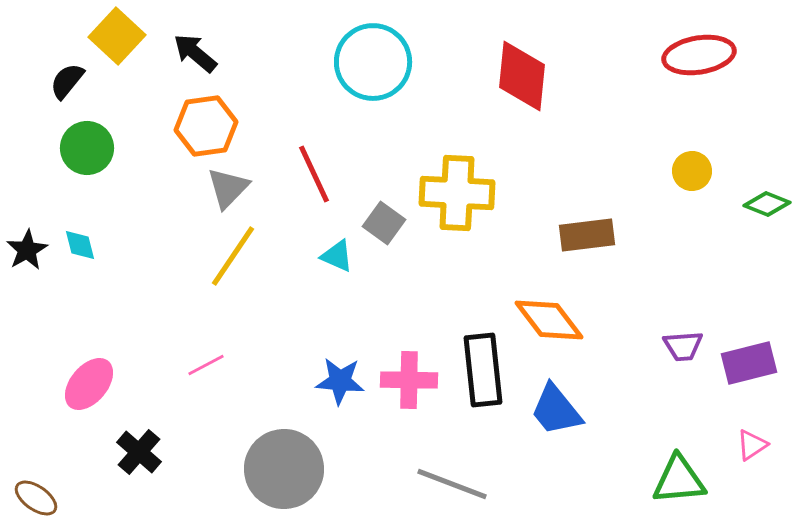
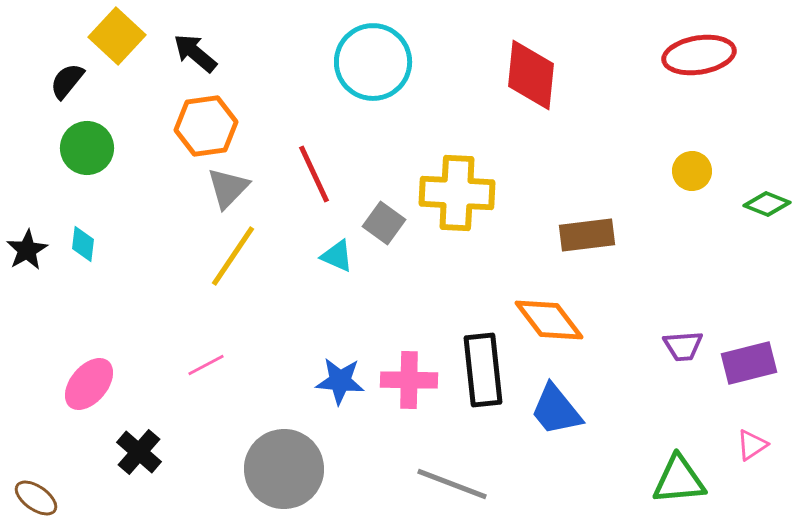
red diamond: moved 9 px right, 1 px up
cyan diamond: moved 3 px right, 1 px up; rotated 21 degrees clockwise
